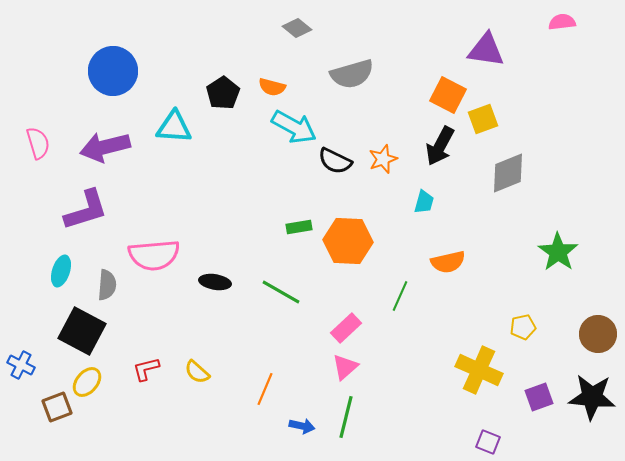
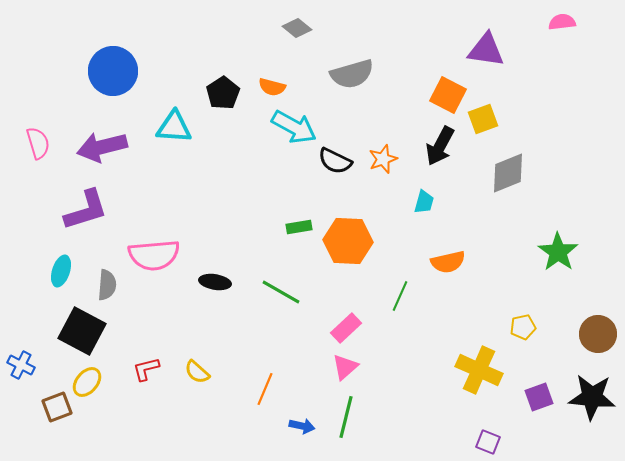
purple arrow at (105, 147): moved 3 px left
